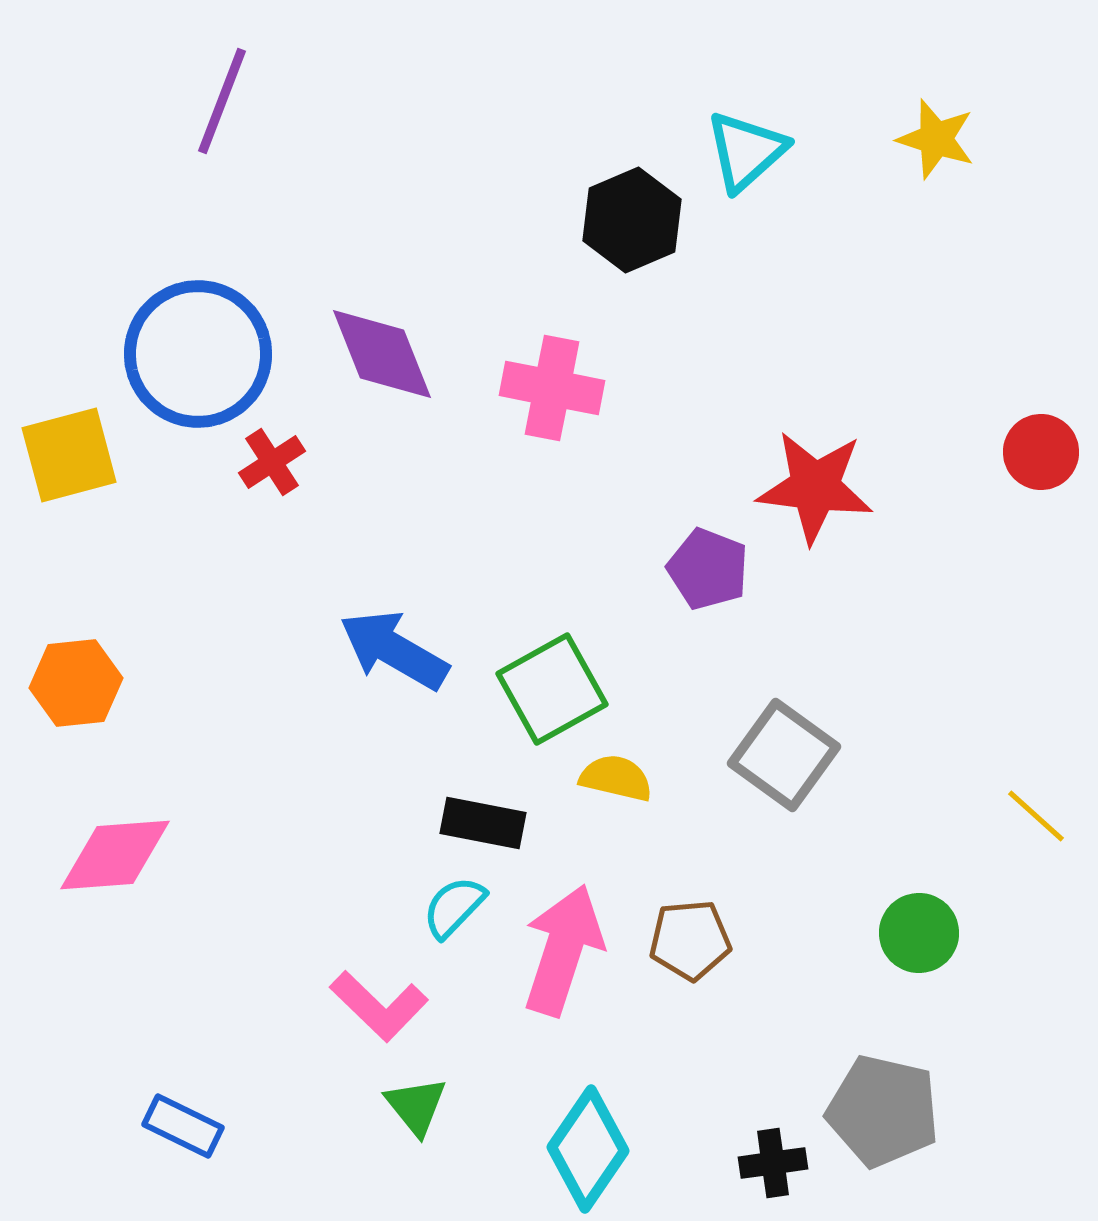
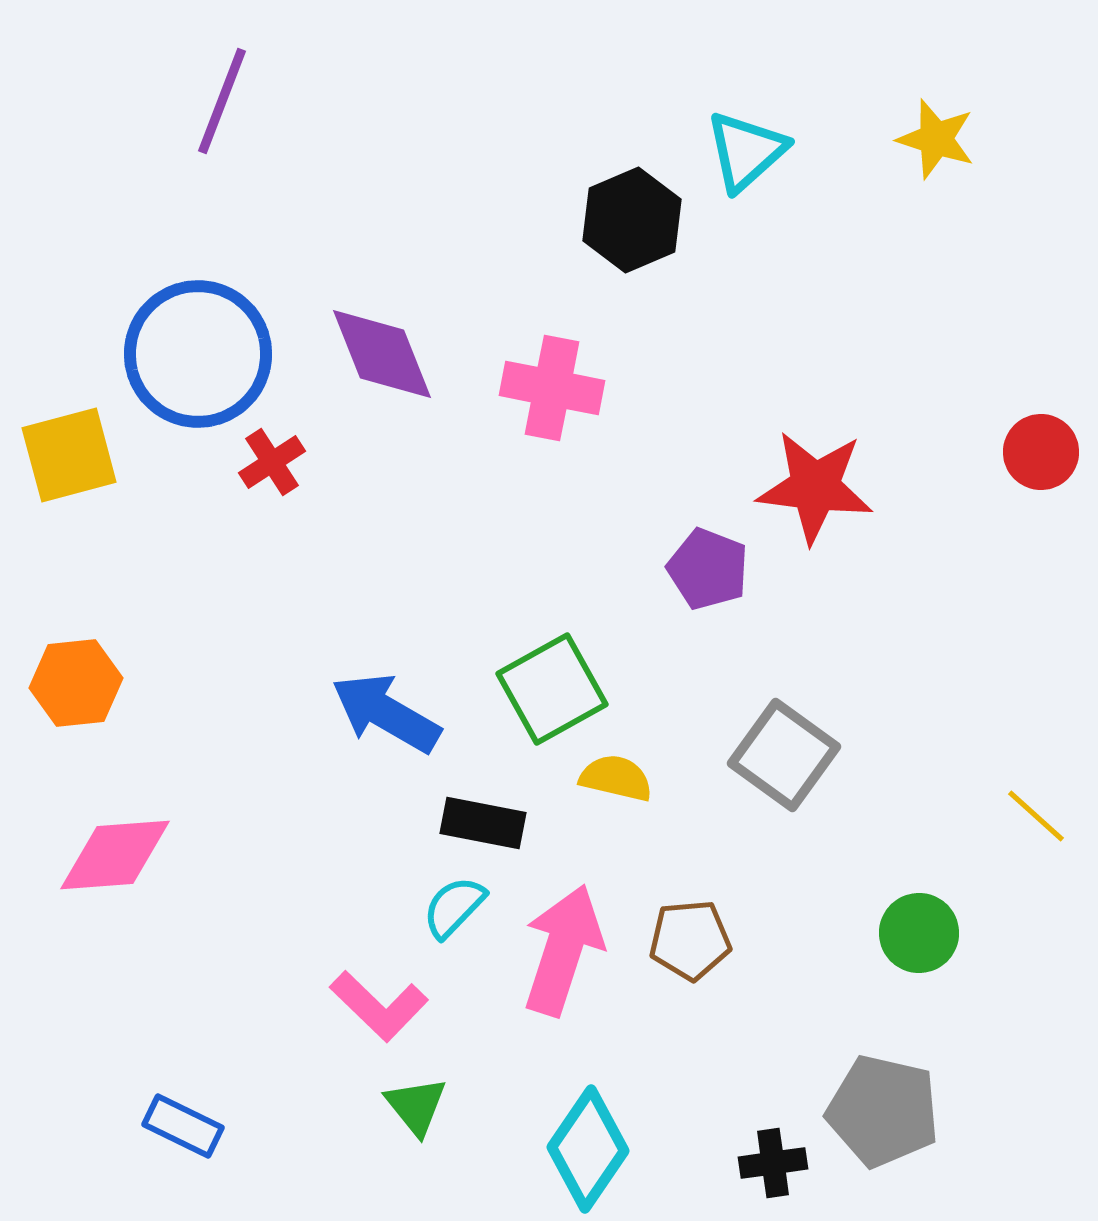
blue arrow: moved 8 px left, 63 px down
